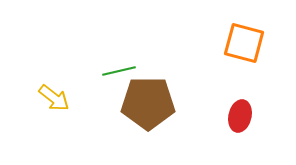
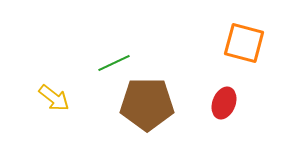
green line: moved 5 px left, 8 px up; rotated 12 degrees counterclockwise
brown pentagon: moved 1 px left, 1 px down
red ellipse: moved 16 px left, 13 px up; rotated 8 degrees clockwise
